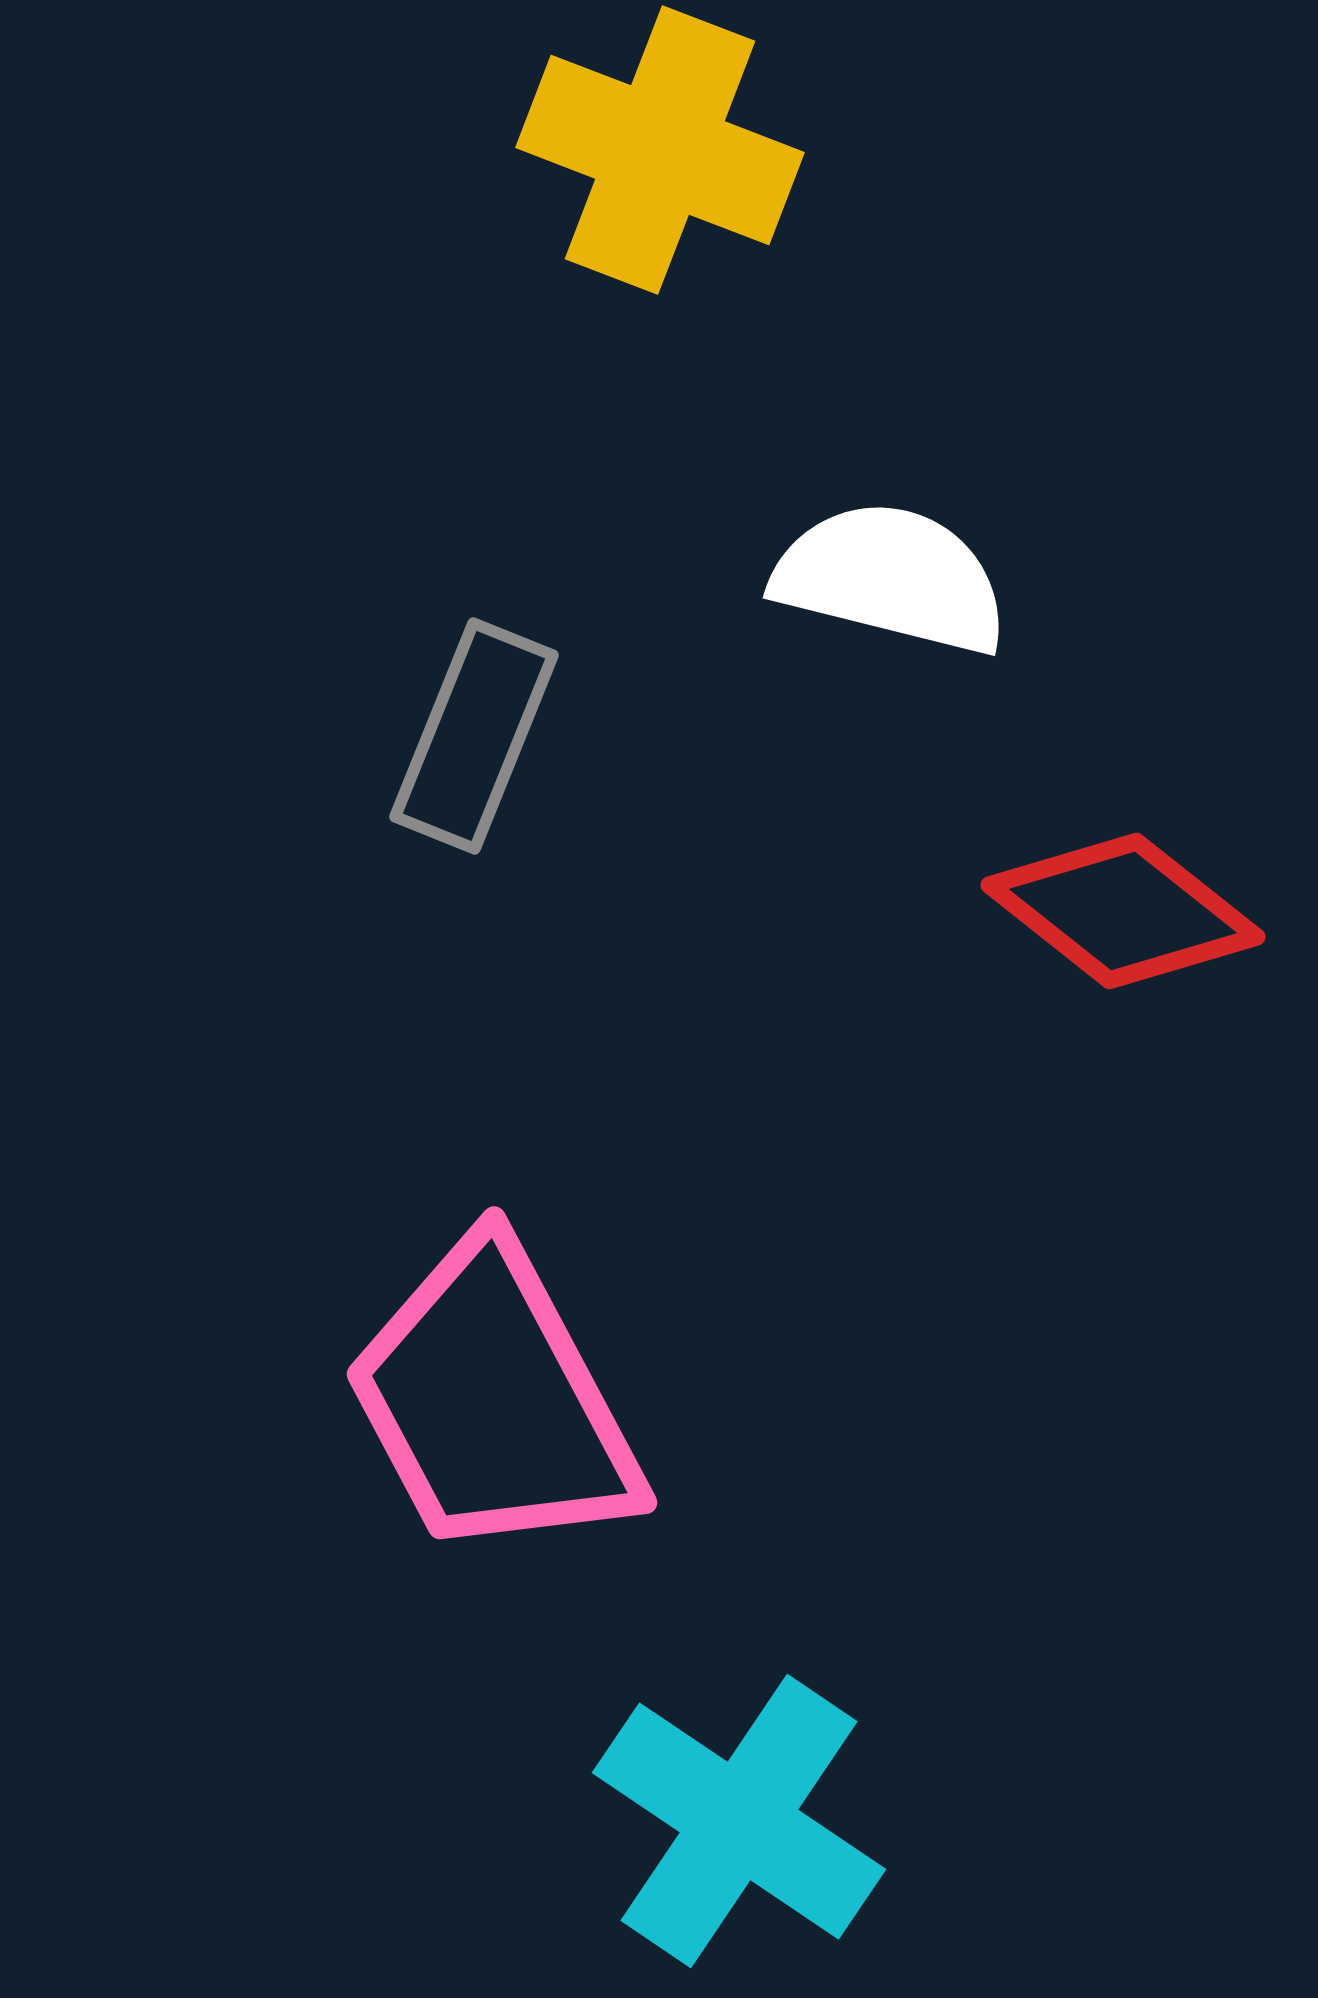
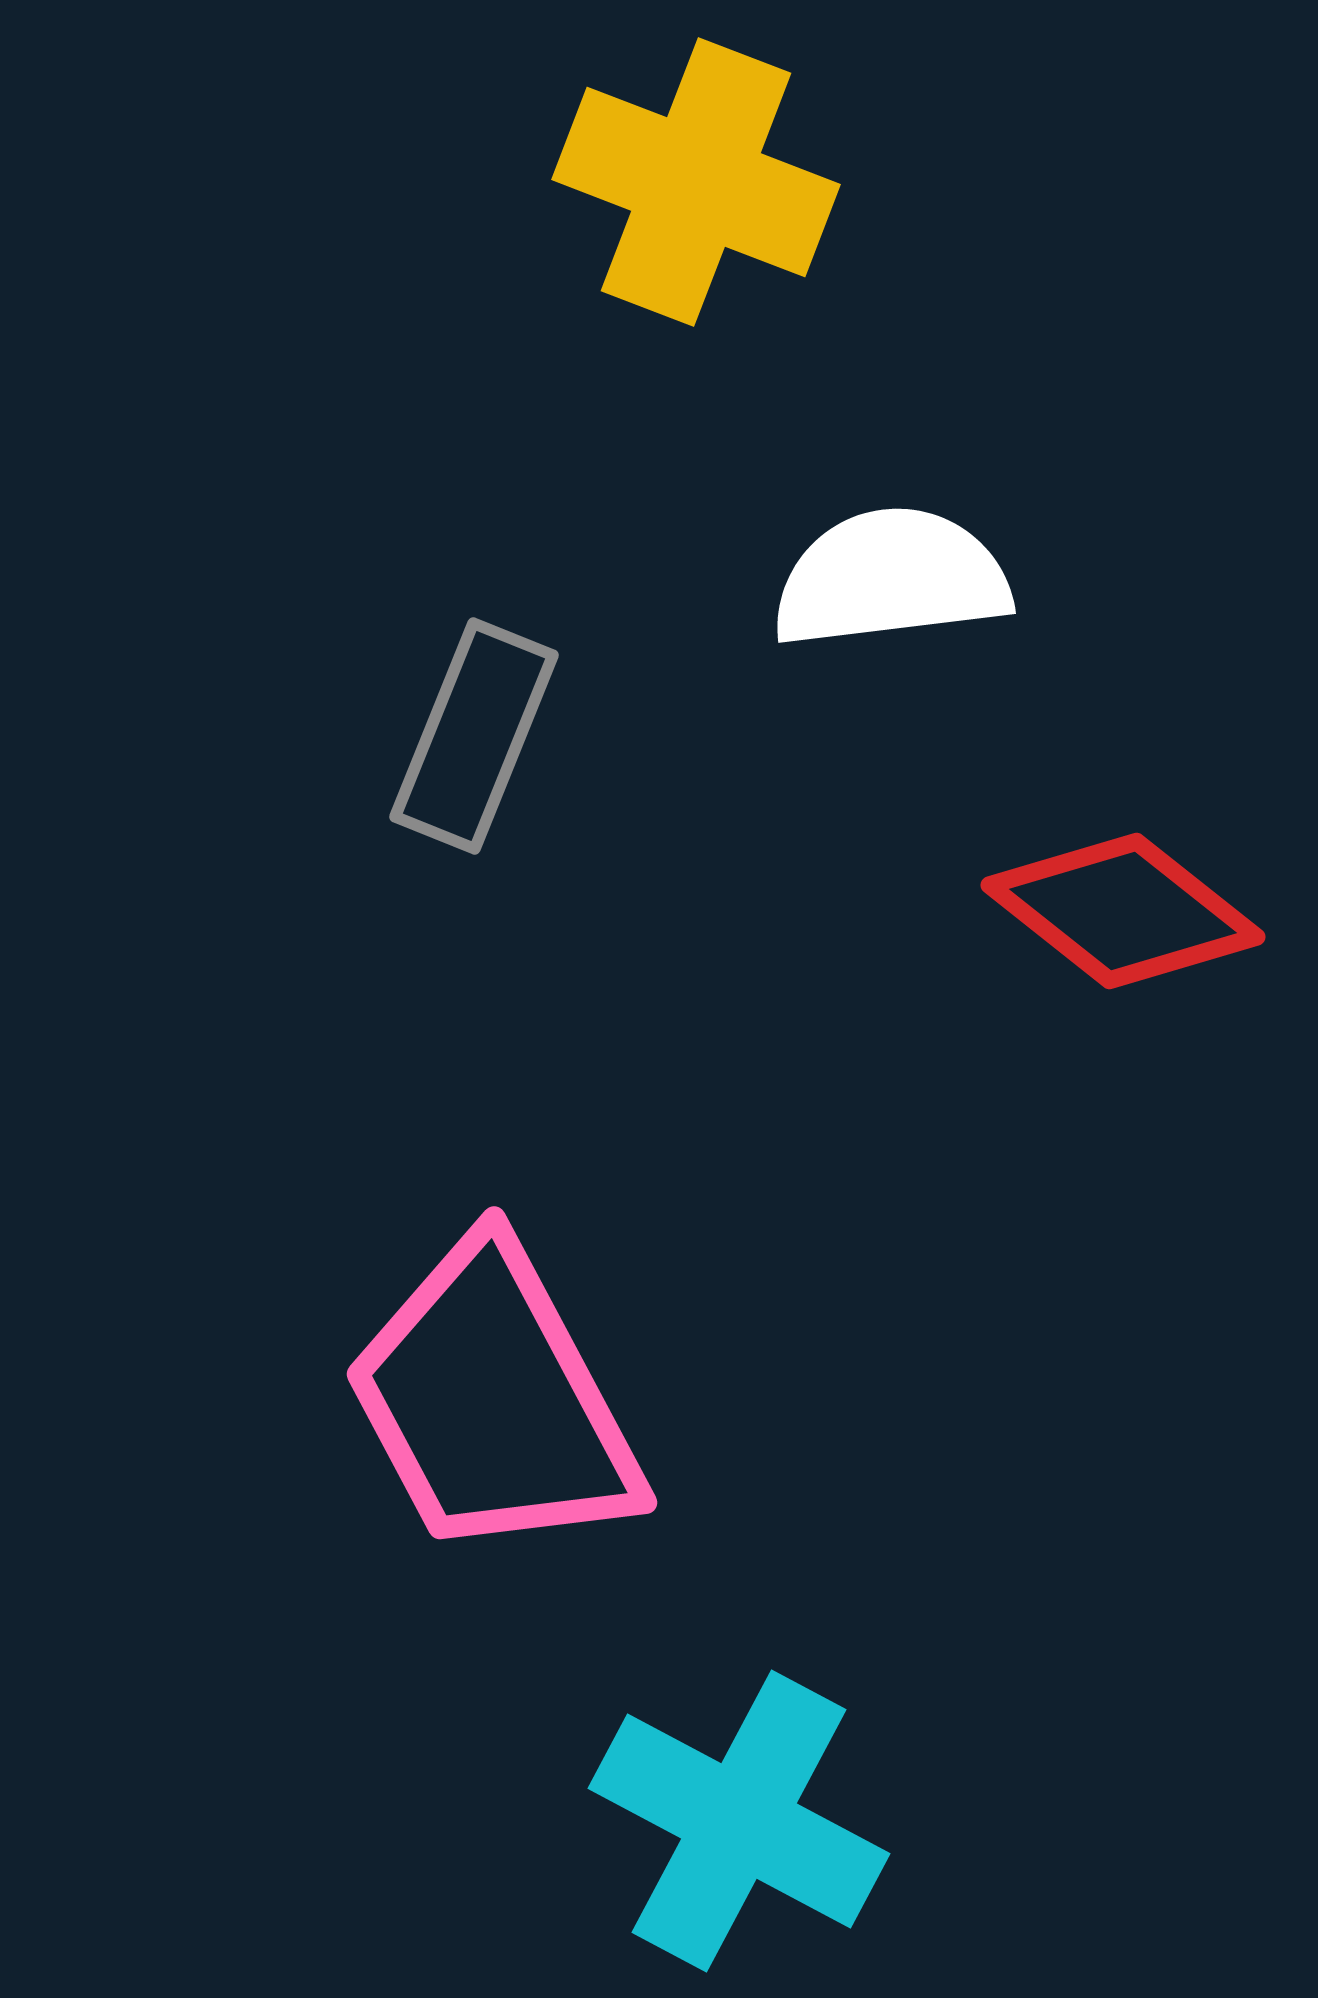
yellow cross: moved 36 px right, 32 px down
white semicircle: rotated 21 degrees counterclockwise
cyan cross: rotated 6 degrees counterclockwise
